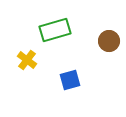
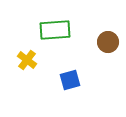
green rectangle: rotated 12 degrees clockwise
brown circle: moved 1 px left, 1 px down
